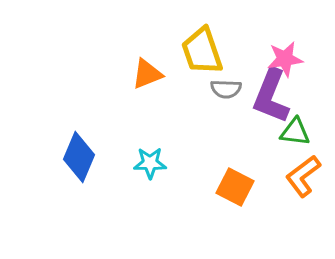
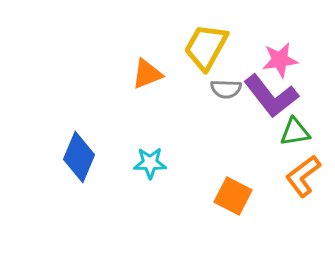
yellow trapezoid: moved 4 px right, 4 px up; rotated 48 degrees clockwise
pink star: moved 5 px left, 1 px down
purple L-shape: rotated 60 degrees counterclockwise
green triangle: rotated 16 degrees counterclockwise
orange square: moved 2 px left, 9 px down
